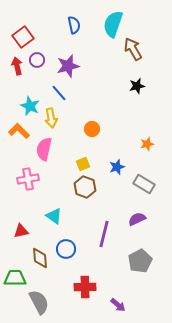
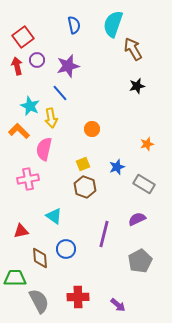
blue line: moved 1 px right
red cross: moved 7 px left, 10 px down
gray semicircle: moved 1 px up
